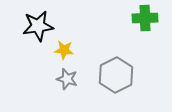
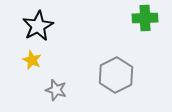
black star: rotated 20 degrees counterclockwise
yellow star: moved 32 px left, 10 px down; rotated 18 degrees clockwise
gray star: moved 11 px left, 11 px down
